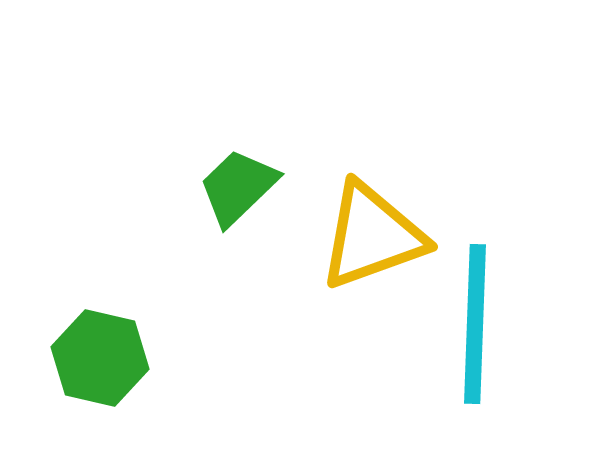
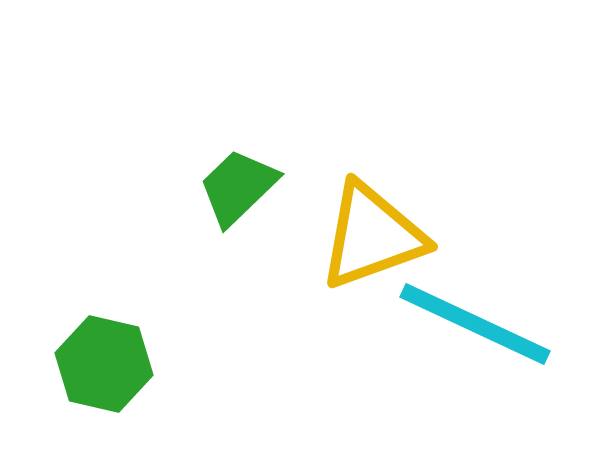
cyan line: rotated 67 degrees counterclockwise
green hexagon: moved 4 px right, 6 px down
